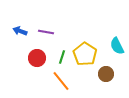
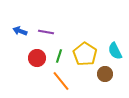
cyan semicircle: moved 2 px left, 5 px down
green line: moved 3 px left, 1 px up
brown circle: moved 1 px left
